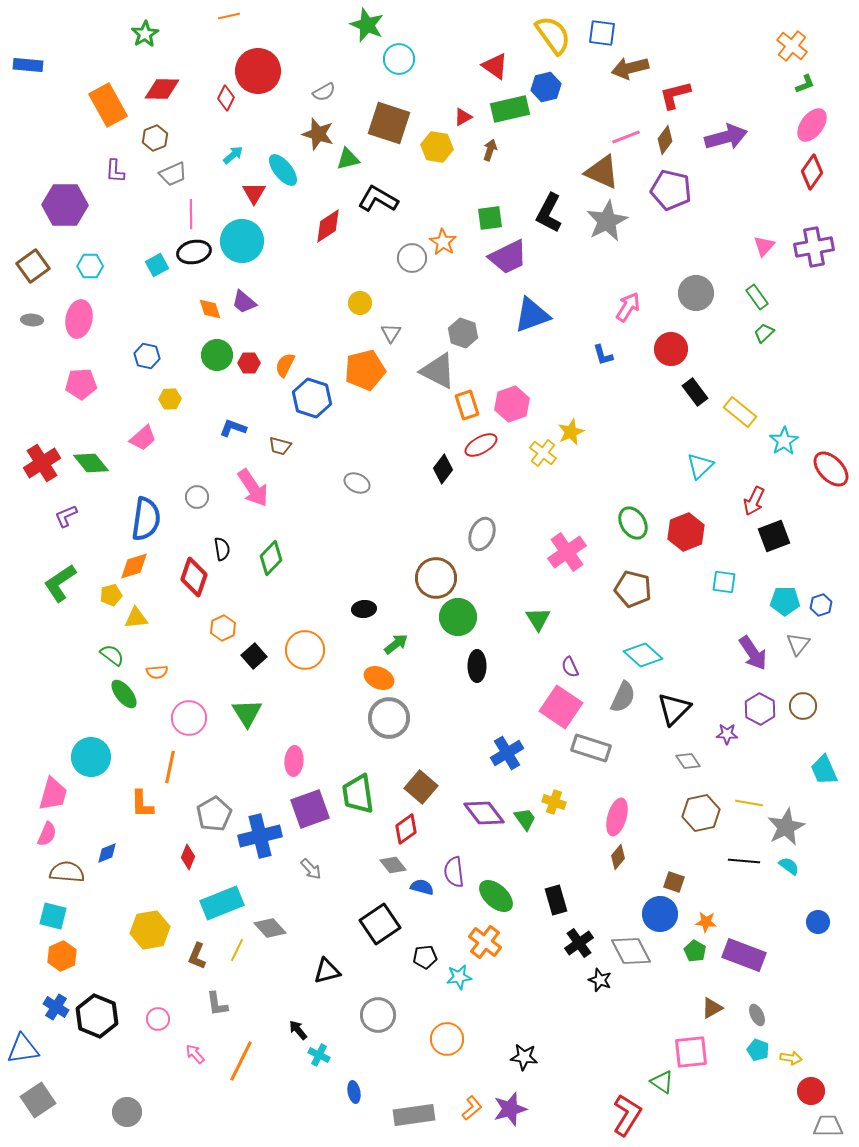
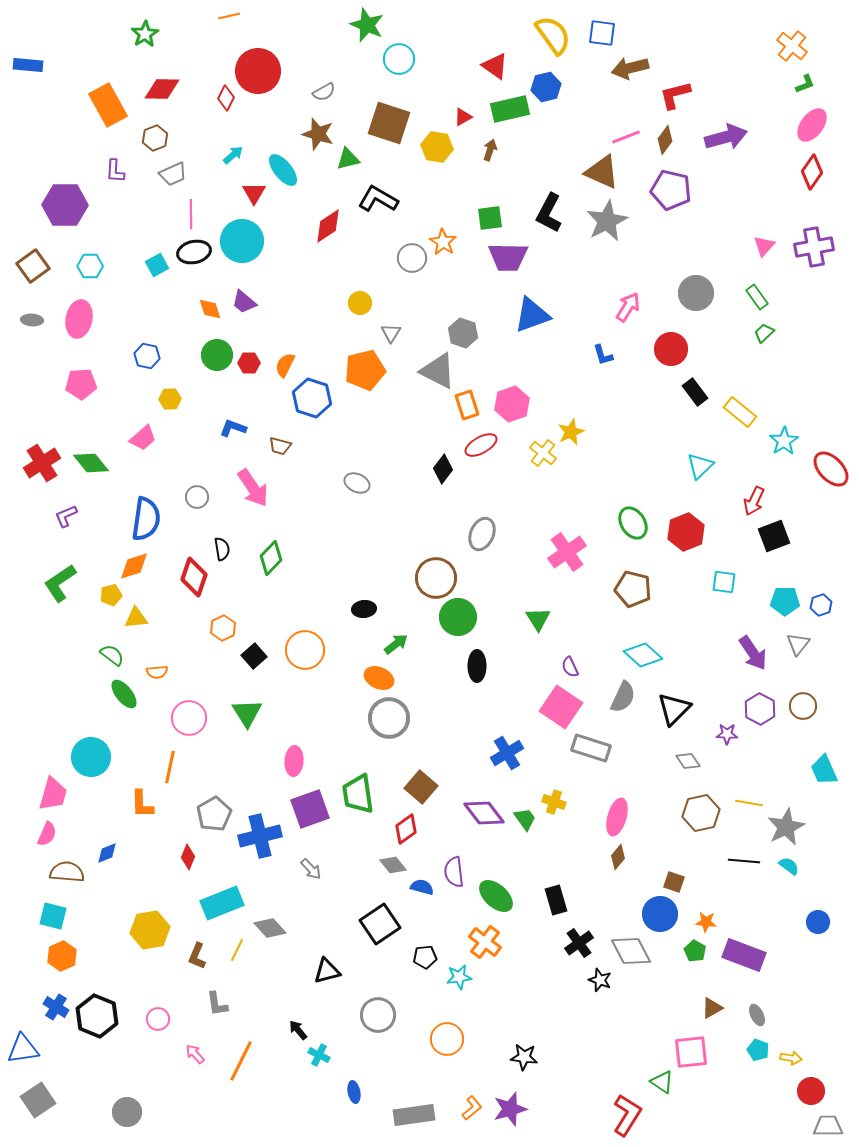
purple trapezoid at (508, 257): rotated 27 degrees clockwise
